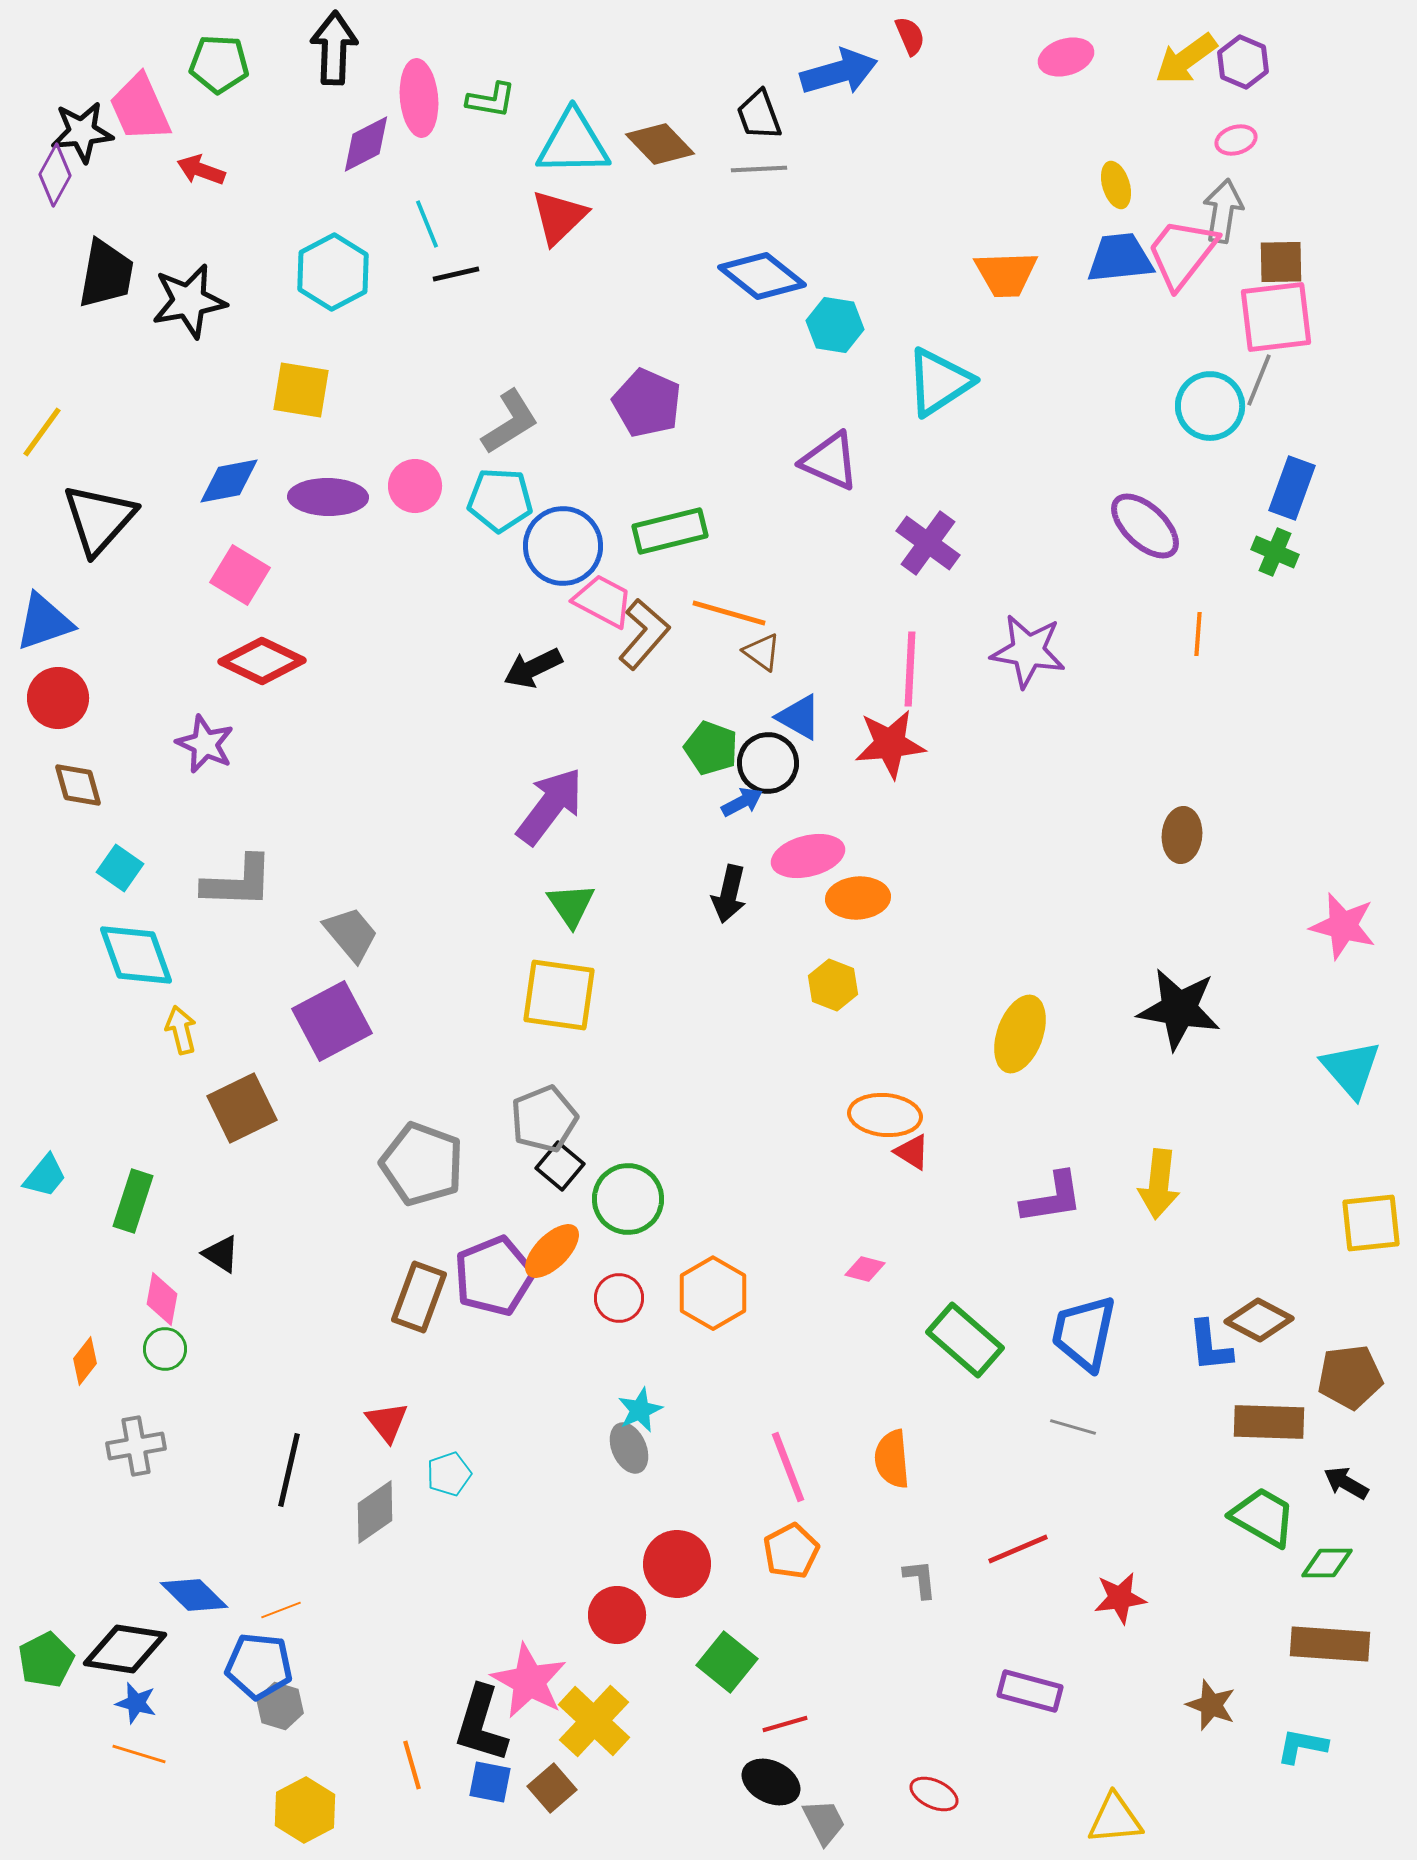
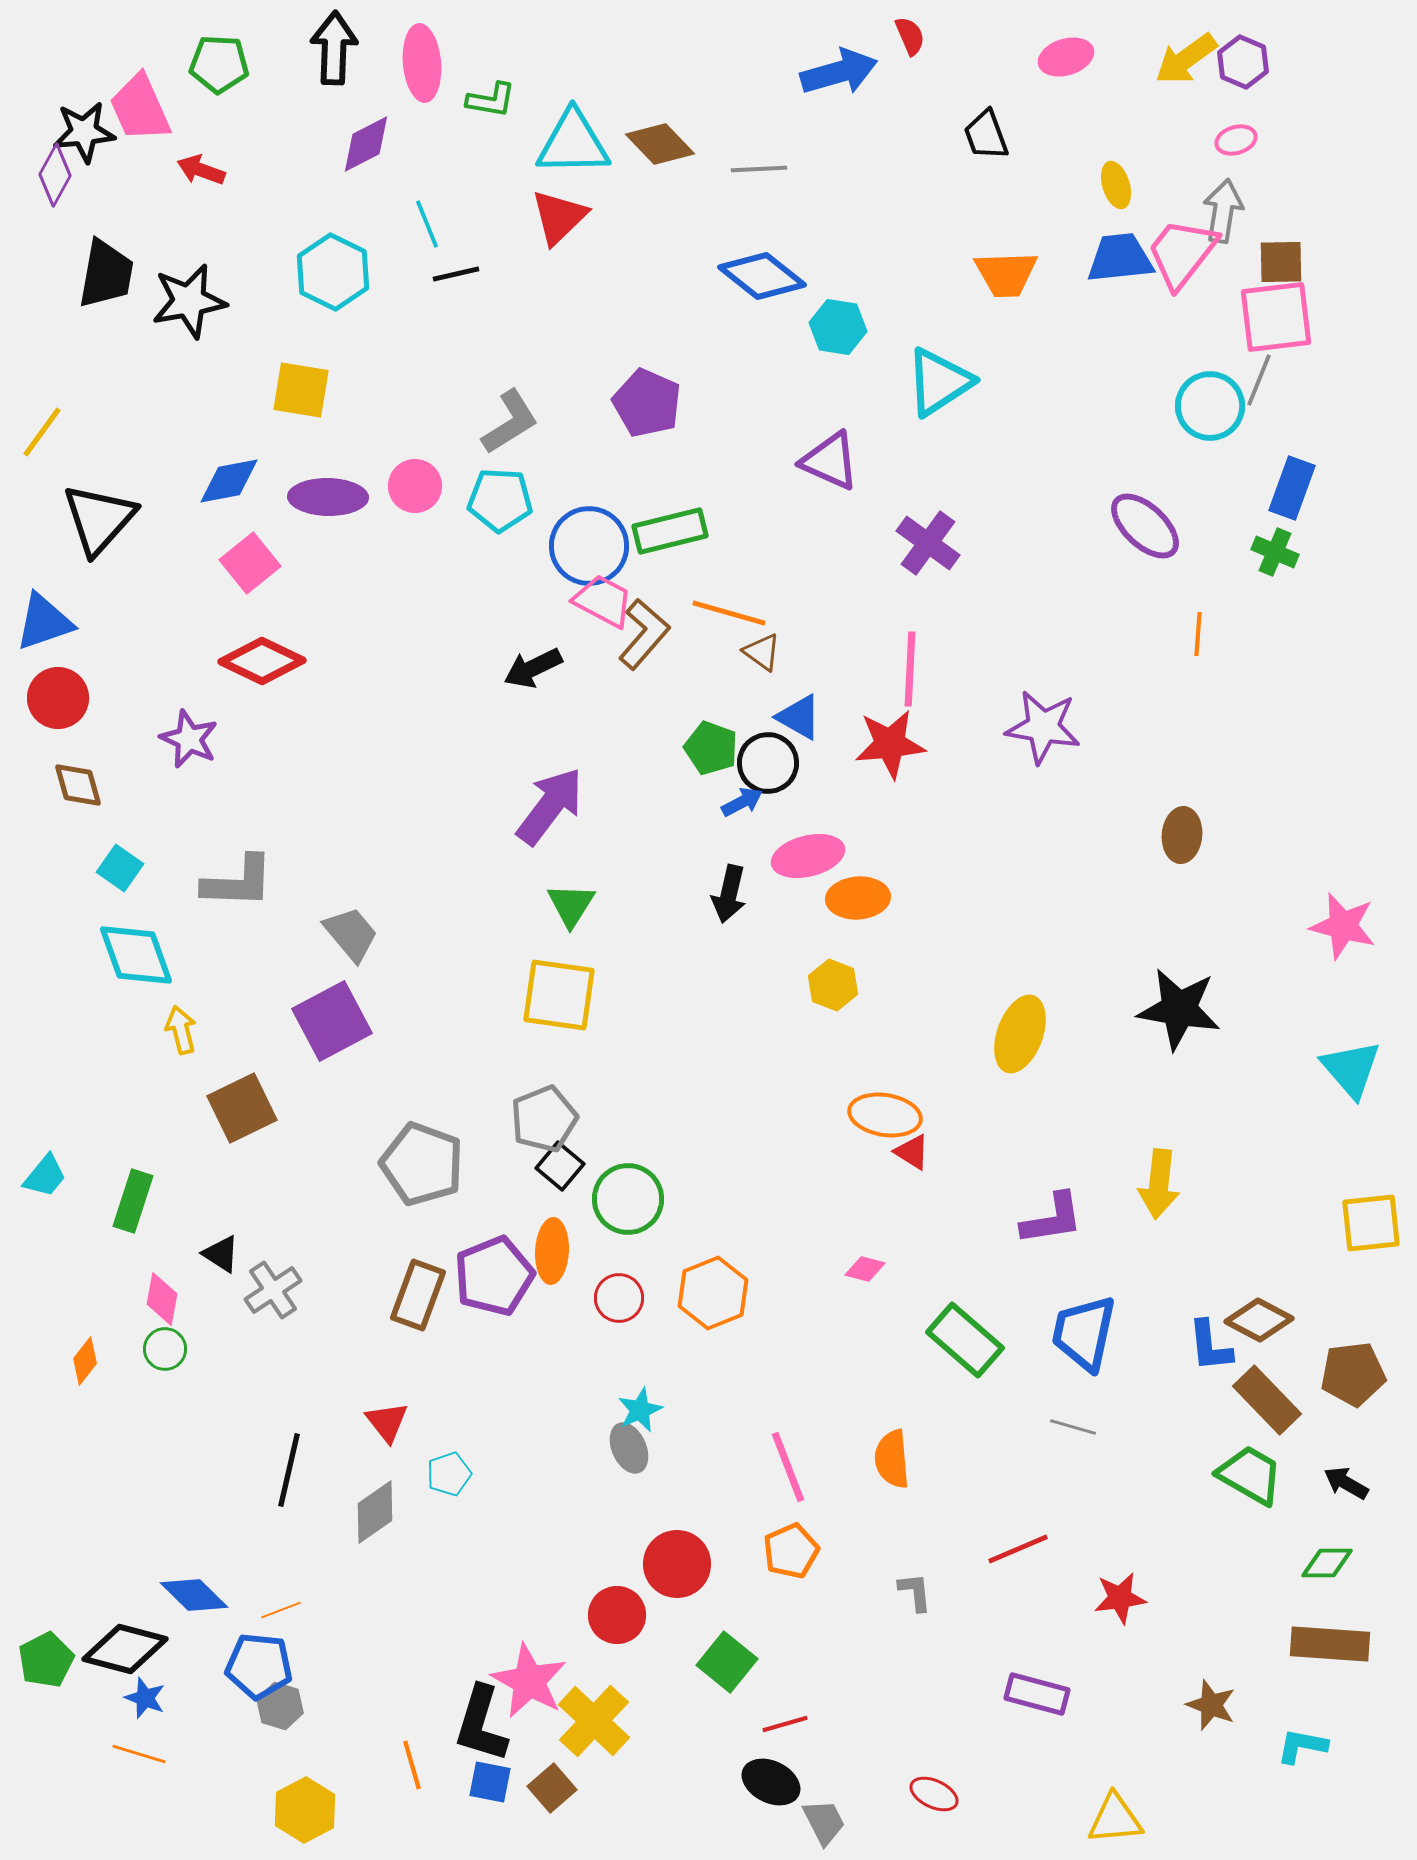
pink ellipse at (419, 98): moved 3 px right, 35 px up
black trapezoid at (759, 115): moved 227 px right, 20 px down
black star at (82, 132): moved 2 px right
cyan hexagon at (333, 272): rotated 6 degrees counterclockwise
cyan hexagon at (835, 325): moved 3 px right, 2 px down
blue circle at (563, 546): moved 26 px right
pink square at (240, 575): moved 10 px right, 12 px up; rotated 20 degrees clockwise
purple star at (1028, 651): moved 15 px right, 76 px down
purple star at (205, 744): moved 16 px left, 5 px up
green triangle at (571, 905): rotated 6 degrees clockwise
orange ellipse at (885, 1115): rotated 4 degrees clockwise
purple L-shape at (1052, 1198): moved 21 px down
orange ellipse at (552, 1251): rotated 42 degrees counterclockwise
orange hexagon at (713, 1293): rotated 8 degrees clockwise
brown rectangle at (419, 1297): moved 1 px left, 2 px up
brown pentagon at (1350, 1377): moved 3 px right, 3 px up
brown rectangle at (1269, 1422): moved 2 px left, 22 px up; rotated 44 degrees clockwise
gray cross at (136, 1446): moved 137 px right, 156 px up; rotated 24 degrees counterclockwise
green trapezoid at (1263, 1517): moved 13 px left, 42 px up
orange pentagon at (791, 1551): rotated 4 degrees clockwise
gray L-shape at (920, 1579): moved 5 px left, 13 px down
black diamond at (125, 1649): rotated 6 degrees clockwise
purple rectangle at (1030, 1691): moved 7 px right, 3 px down
blue star at (136, 1703): moved 9 px right, 5 px up; rotated 6 degrees clockwise
